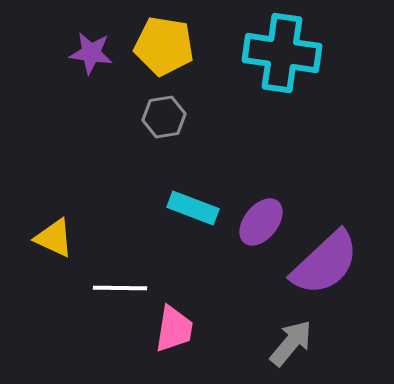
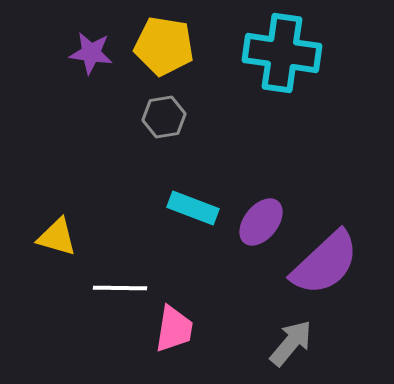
yellow triangle: moved 3 px right, 1 px up; rotated 9 degrees counterclockwise
